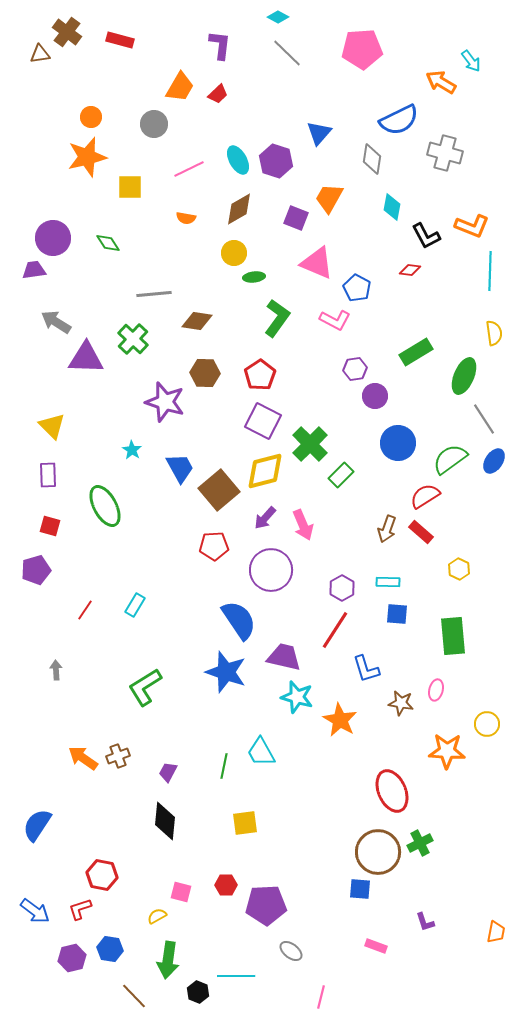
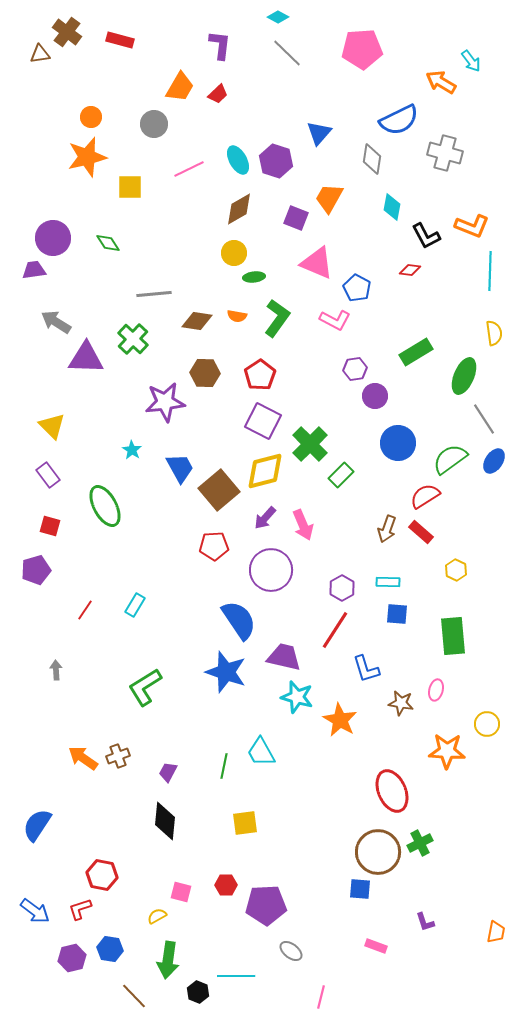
orange semicircle at (186, 218): moved 51 px right, 98 px down
purple star at (165, 402): rotated 24 degrees counterclockwise
purple rectangle at (48, 475): rotated 35 degrees counterclockwise
yellow hexagon at (459, 569): moved 3 px left, 1 px down
